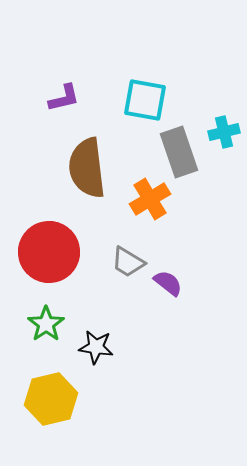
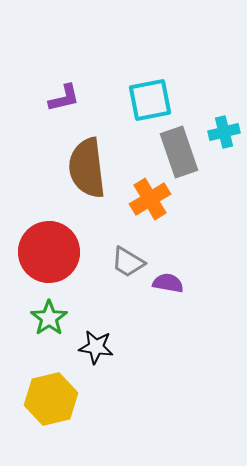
cyan square: moved 5 px right; rotated 21 degrees counterclockwise
purple semicircle: rotated 28 degrees counterclockwise
green star: moved 3 px right, 6 px up
